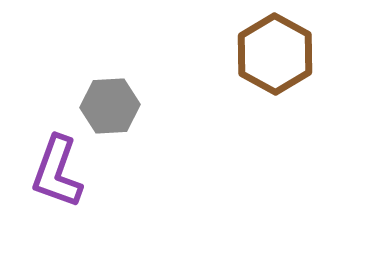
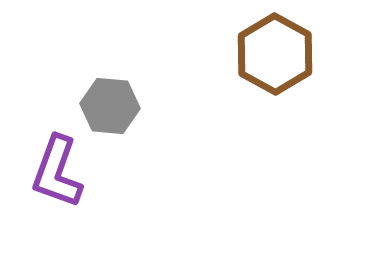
gray hexagon: rotated 8 degrees clockwise
